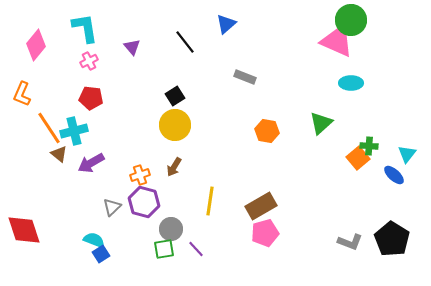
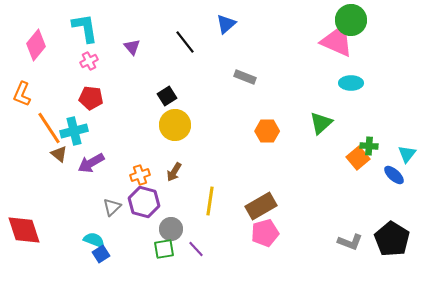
black square: moved 8 px left
orange hexagon: rotated 10 degrees counterclockwise
brown arrow: moved 5 px down
